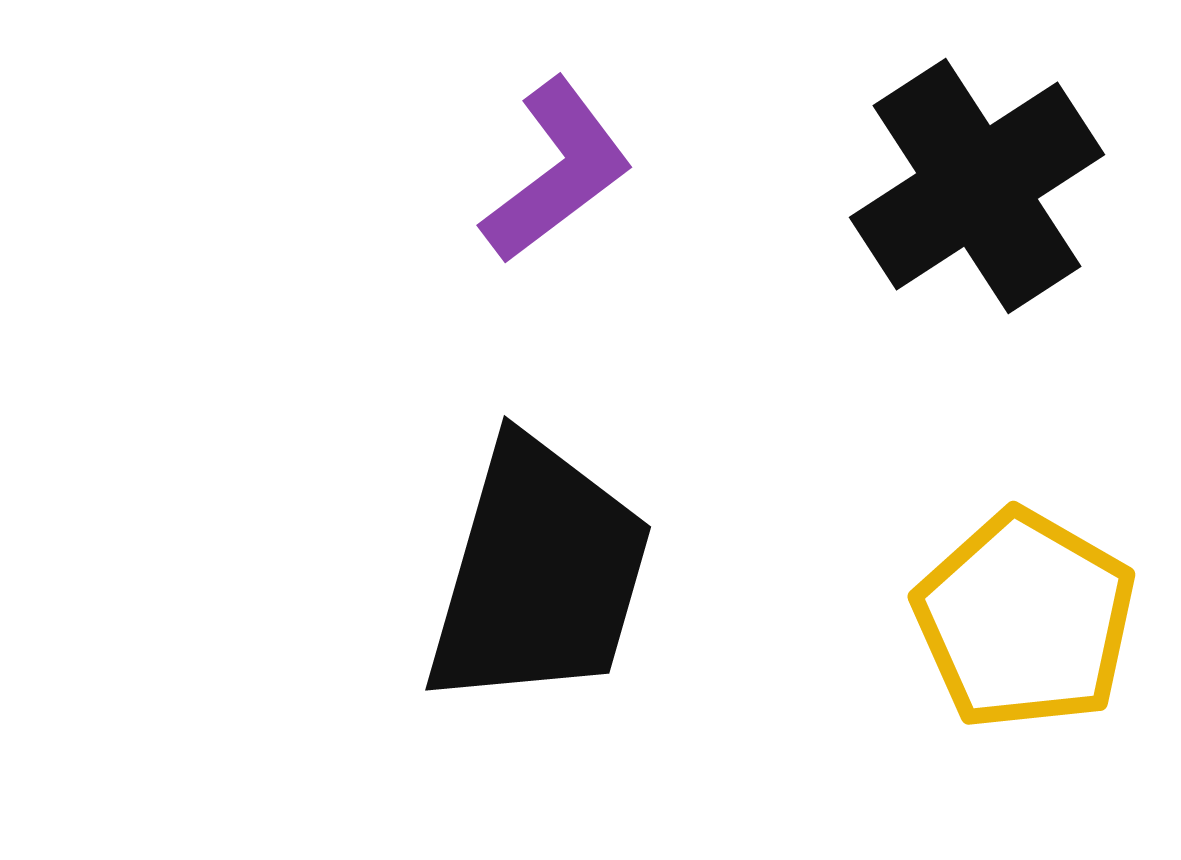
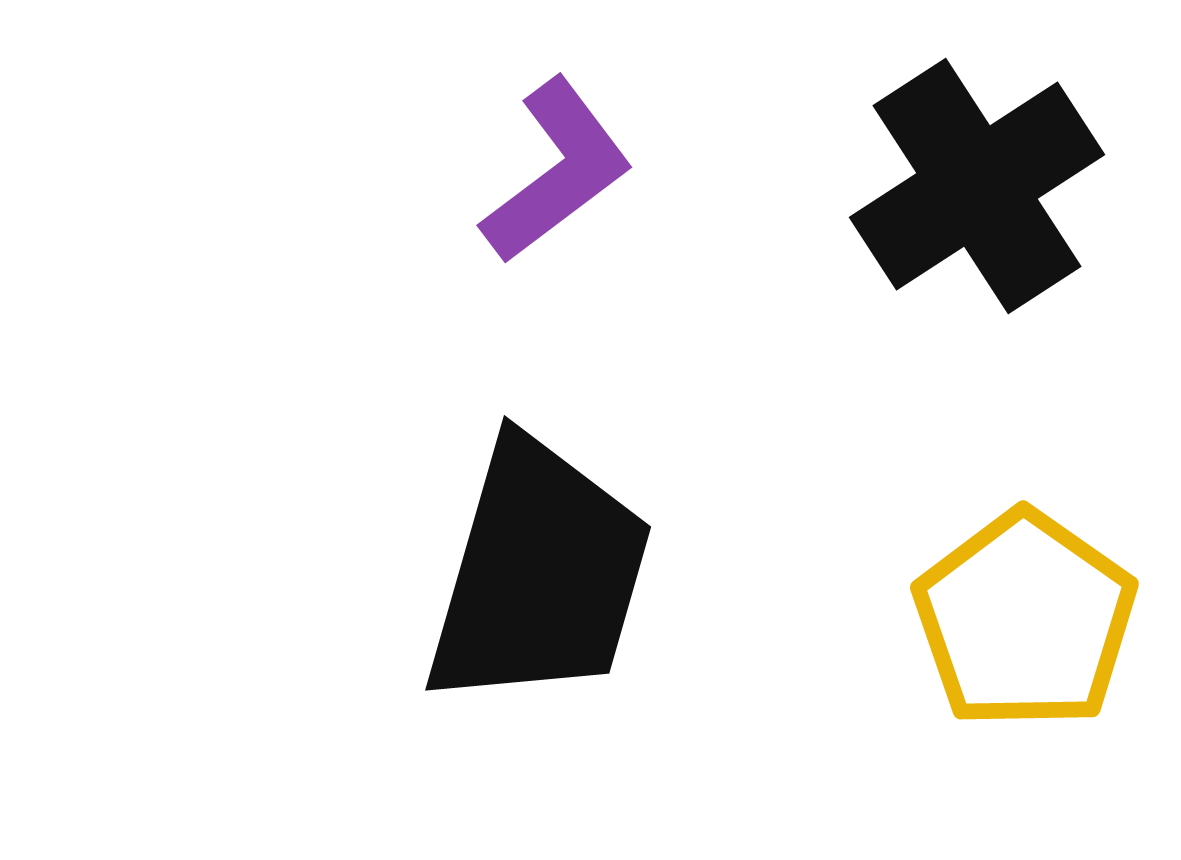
yellow pentagon: rotated 5 degrees clockwise
